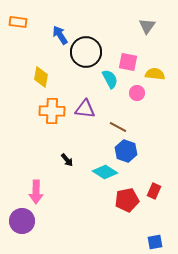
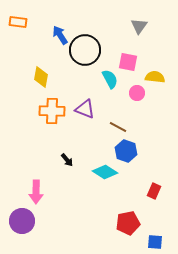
gray triangle: moved 8 px left
black circle: moved 1 px left, 2 px up
yellow semicircle: moved 3 px down
purple triangle: rotated 15 degrees clockwise
red pentagon: moved 1 px right, 23 px down
blue square: rotated 14 degrees clockwise
